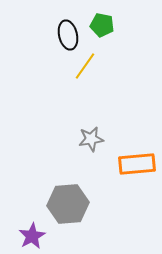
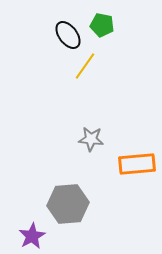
black ellipse: rotated 24 degrees counterclockwise
gray star: rotated 15 degrees clockwise
